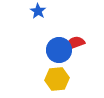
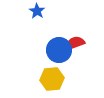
blue star: moved 1 px left
yellow hexagon: moved 5 px left
